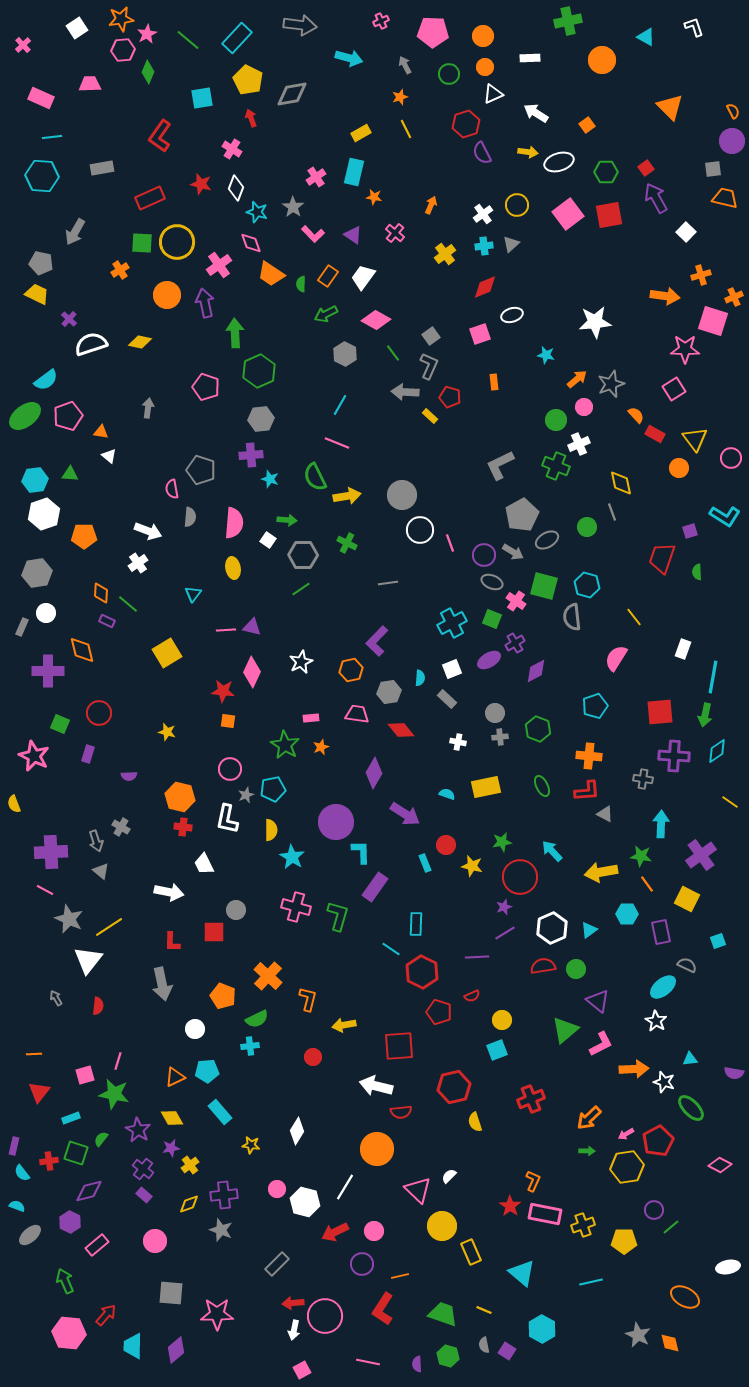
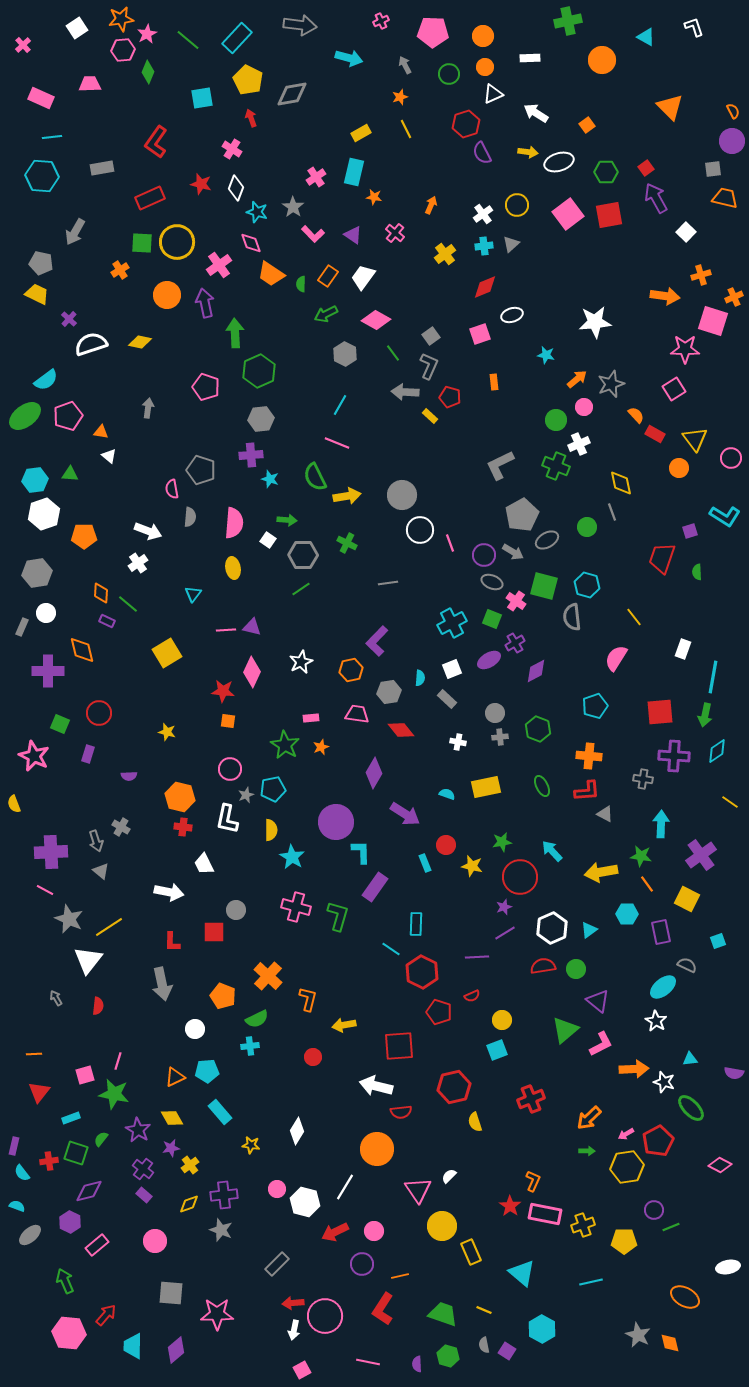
red L-shape at (160, 136): moved 4 px left, 6 px down
pink triangle at (418, 1190): rotated 12 degrees clockwise
green line at (671, 1227): rotated 18 degrees clockwise
